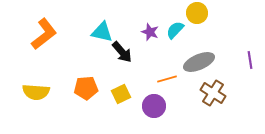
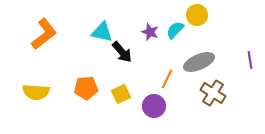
yellow circle: moved 2 px down
orange line: rotated 48 degrees counterclockwise
